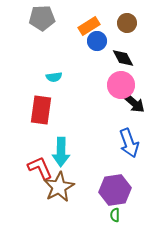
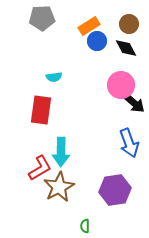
brown circle: moved 2 px right, 1 px down
black diamond: moved 3 px right, 10 px up
red L-shape: rotated 84 degrees clockwise
green semicircle: moved 30 px left, 11 px down
